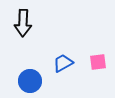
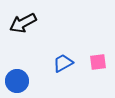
black arrow: rotated 60 degrees clockwise
blue circle: moved 13 px left
